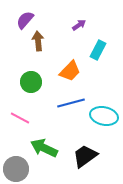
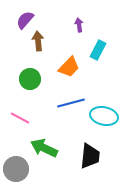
purple arrow: rotated 64 degrees counterclockwise
orange trapezoid: moved 1 px left, 4 px up
green circle: moved 1 px left, 3 px up
black trapezoid: moved 5 px right; rotated 132 degrees clockwise
